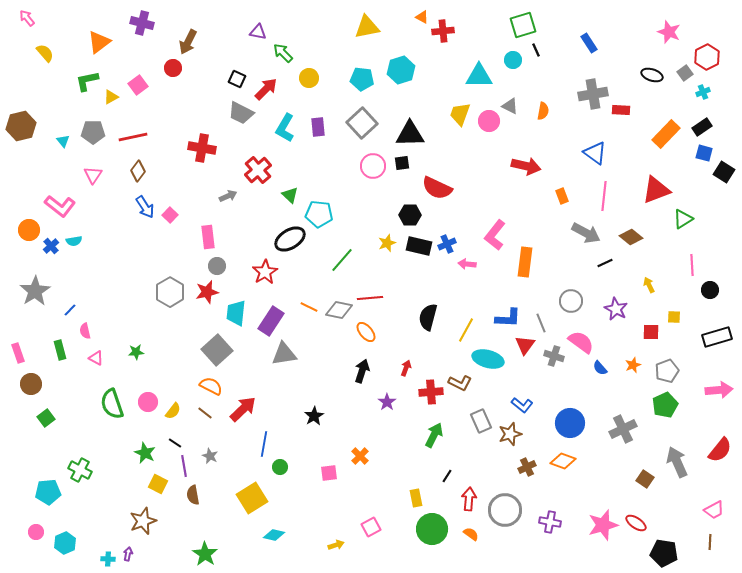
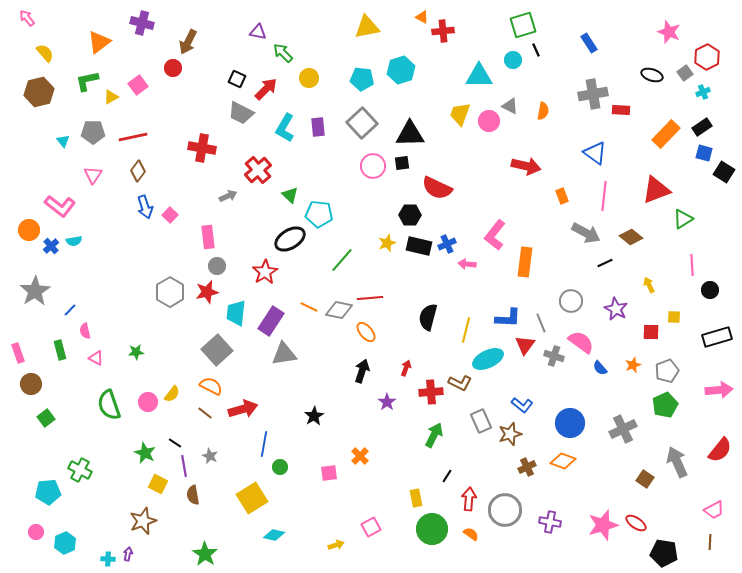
brown hexagon at (21, 126): moved 18 px right, 34 px up
blue arrow at (145, 207): rotated 15 degrees clockwise
yellow line at (466, 330): rotated 15 degrees counterclockwise
cyan ellipse at (488, 359): rotated 40 degrees counterclockwise
green semicircle at (112, 404): moved 3 px left, 1 px down
red arrow at (243, 409): rotated 28 degrees clockwise
yellow semicircle at (173, 411): moved 1 px left, 17 px up
